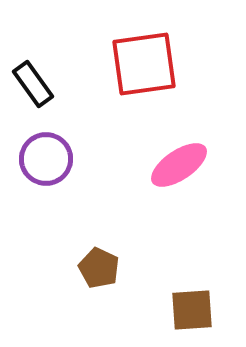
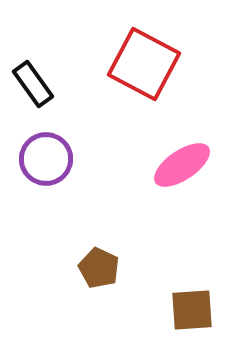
red square: rotated 36 degrees clockwise
pink ellipse: moved 3 px right
